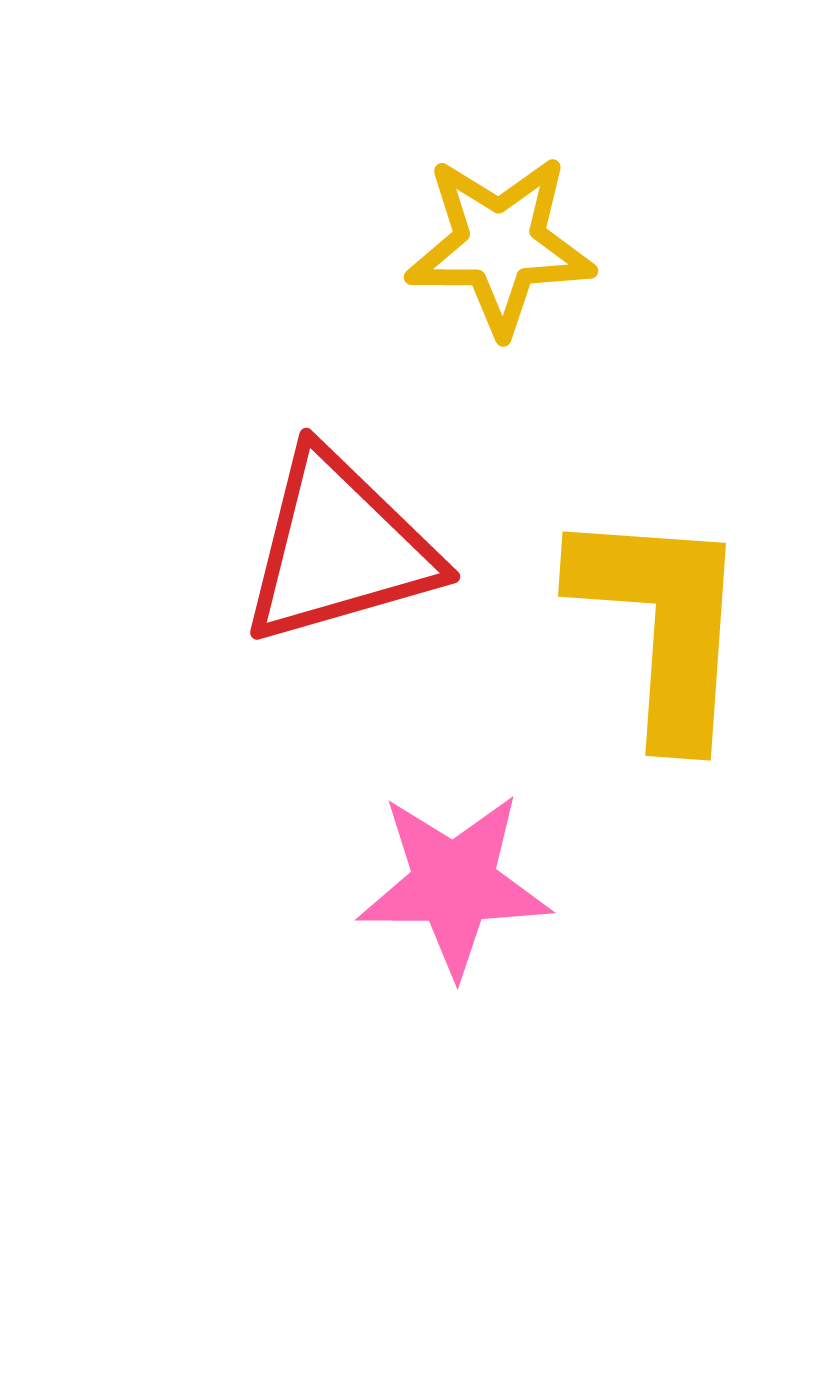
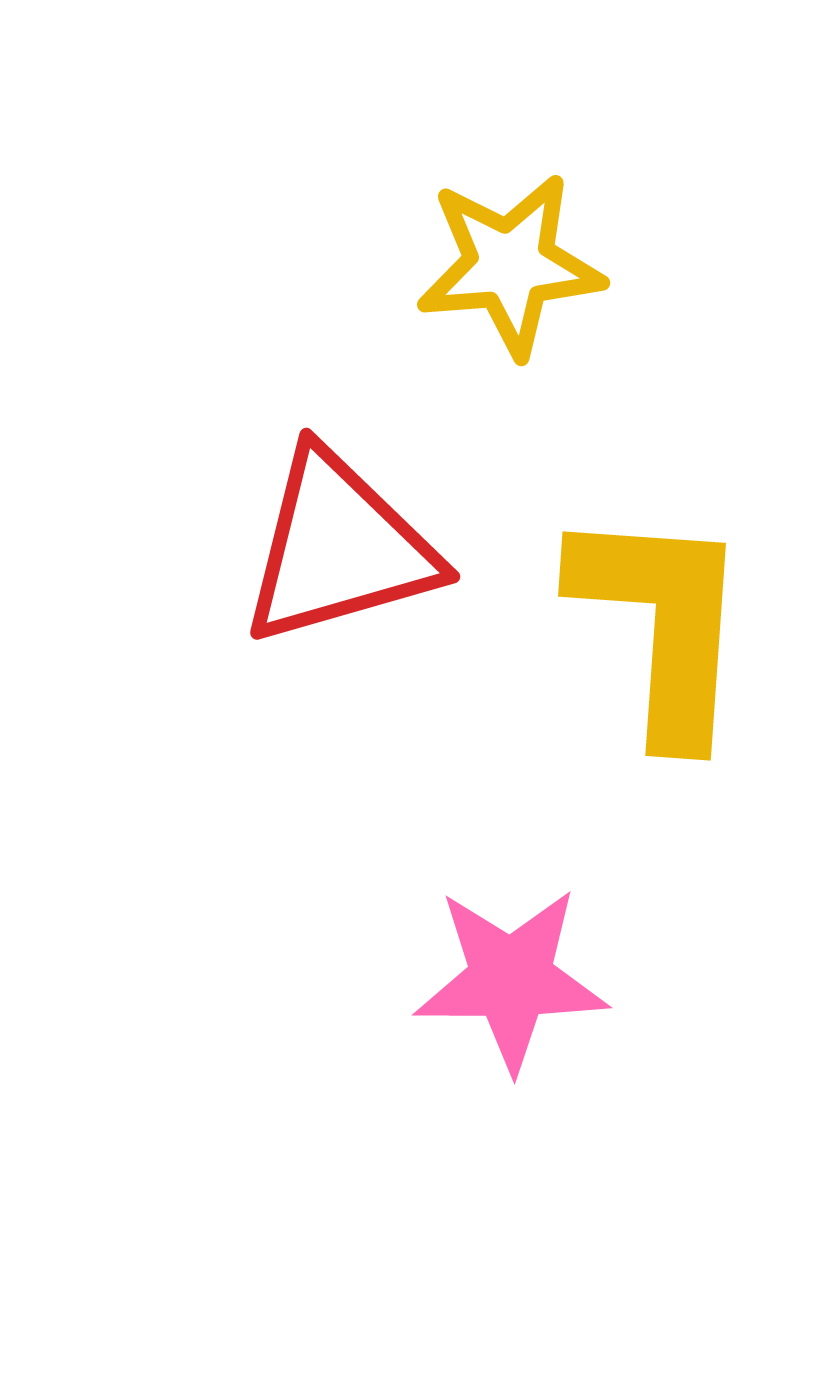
yellow star: moved 10 px right, 20 px down; rotated 5 degrees counterclockwise
pink star: moved 57 px right, 95 px down
